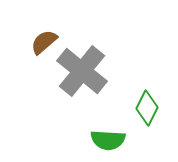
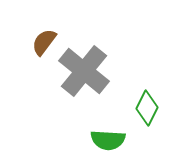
brown semicircle: rotated 12 degrees counterclockwise
gray cross: moved 2 px right
